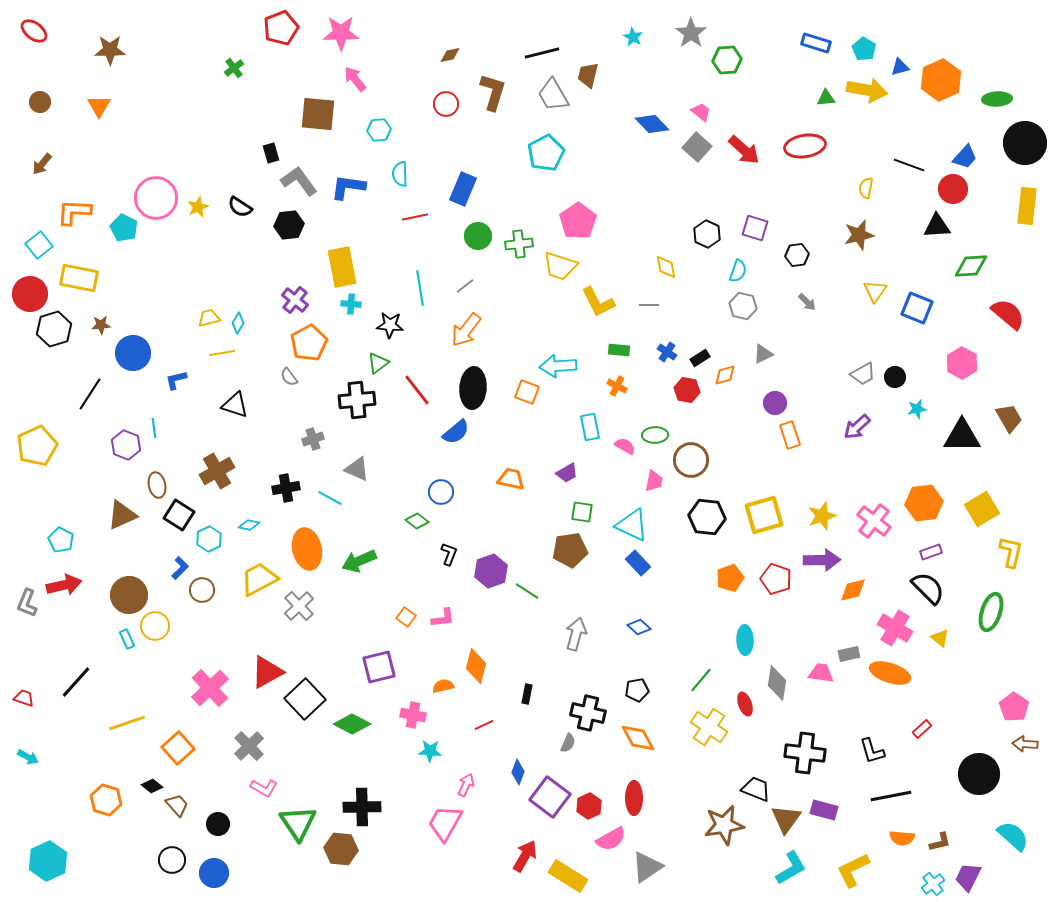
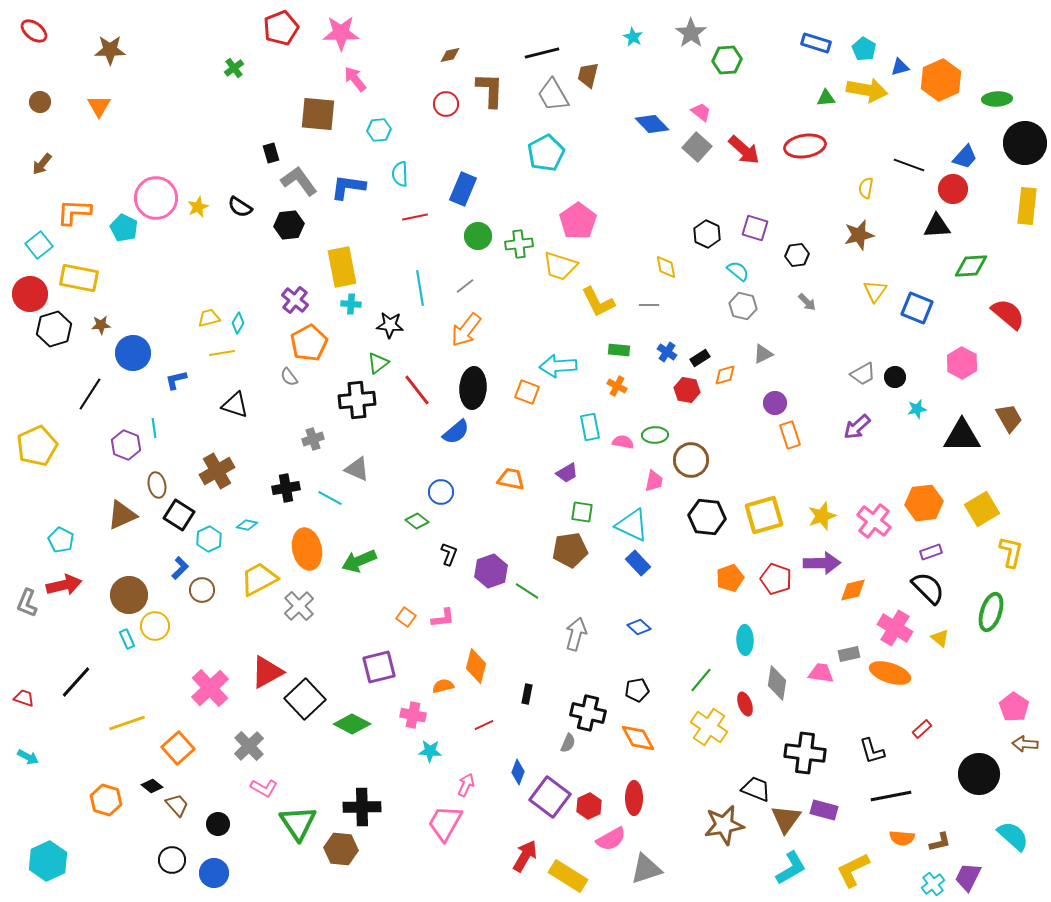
brown L-shape at (493, 92): moved 3 px left, 2 px up; rotated 15 degrees counterclockwise
cyan semicircle at (738, 271): rotated 70 degrees counterclockwise
pink semicircle at (625, 446): moved 2 px left, 4 px up; rotated 20 degrees counterclockwise
cyan diamond at (249, 525): moved 2 px left
purple arrow at (822, 560): moved 3 px down
gray triangle at (647, 867): moved 1 px left, 2 px down; rotated 16 degrees clockwise
